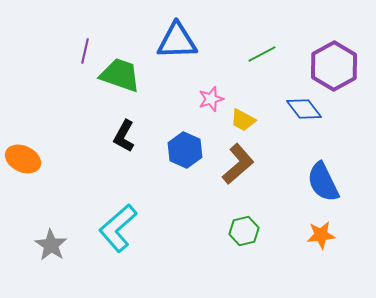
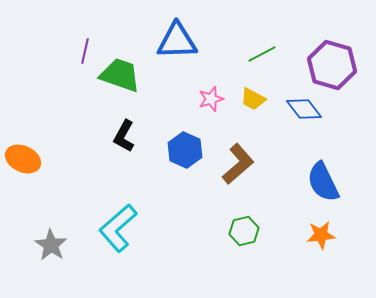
purple hexagon: moved 2 px left, 1 px up; rotated 15 degrees counterclockwise
yellow trapezoid: moved 10 px right, 21 px up
